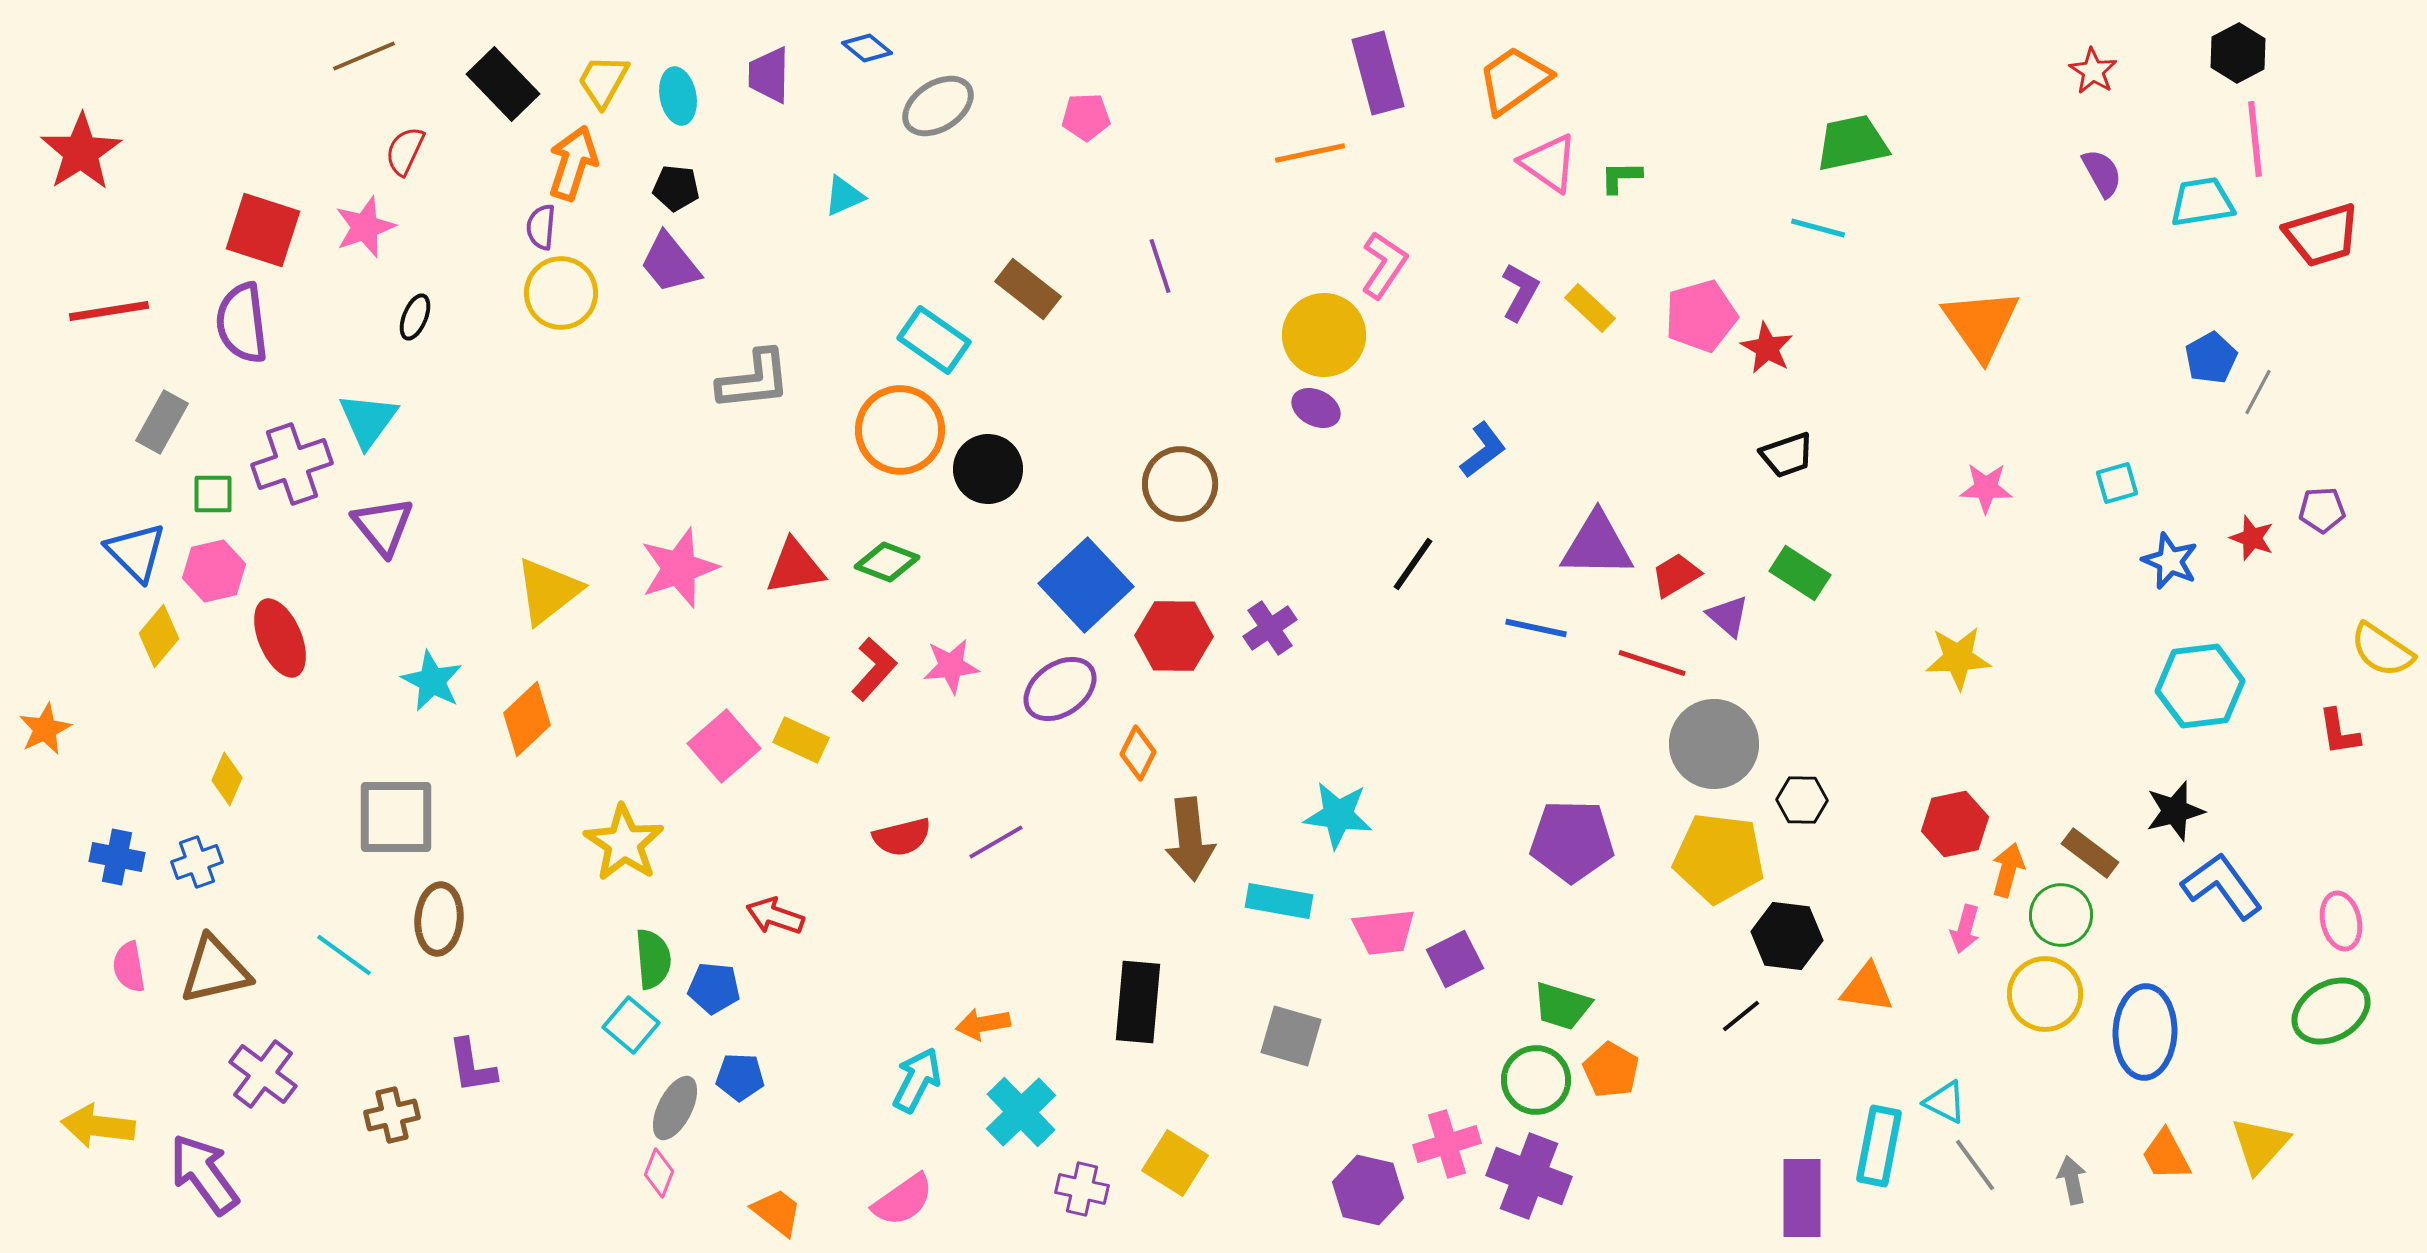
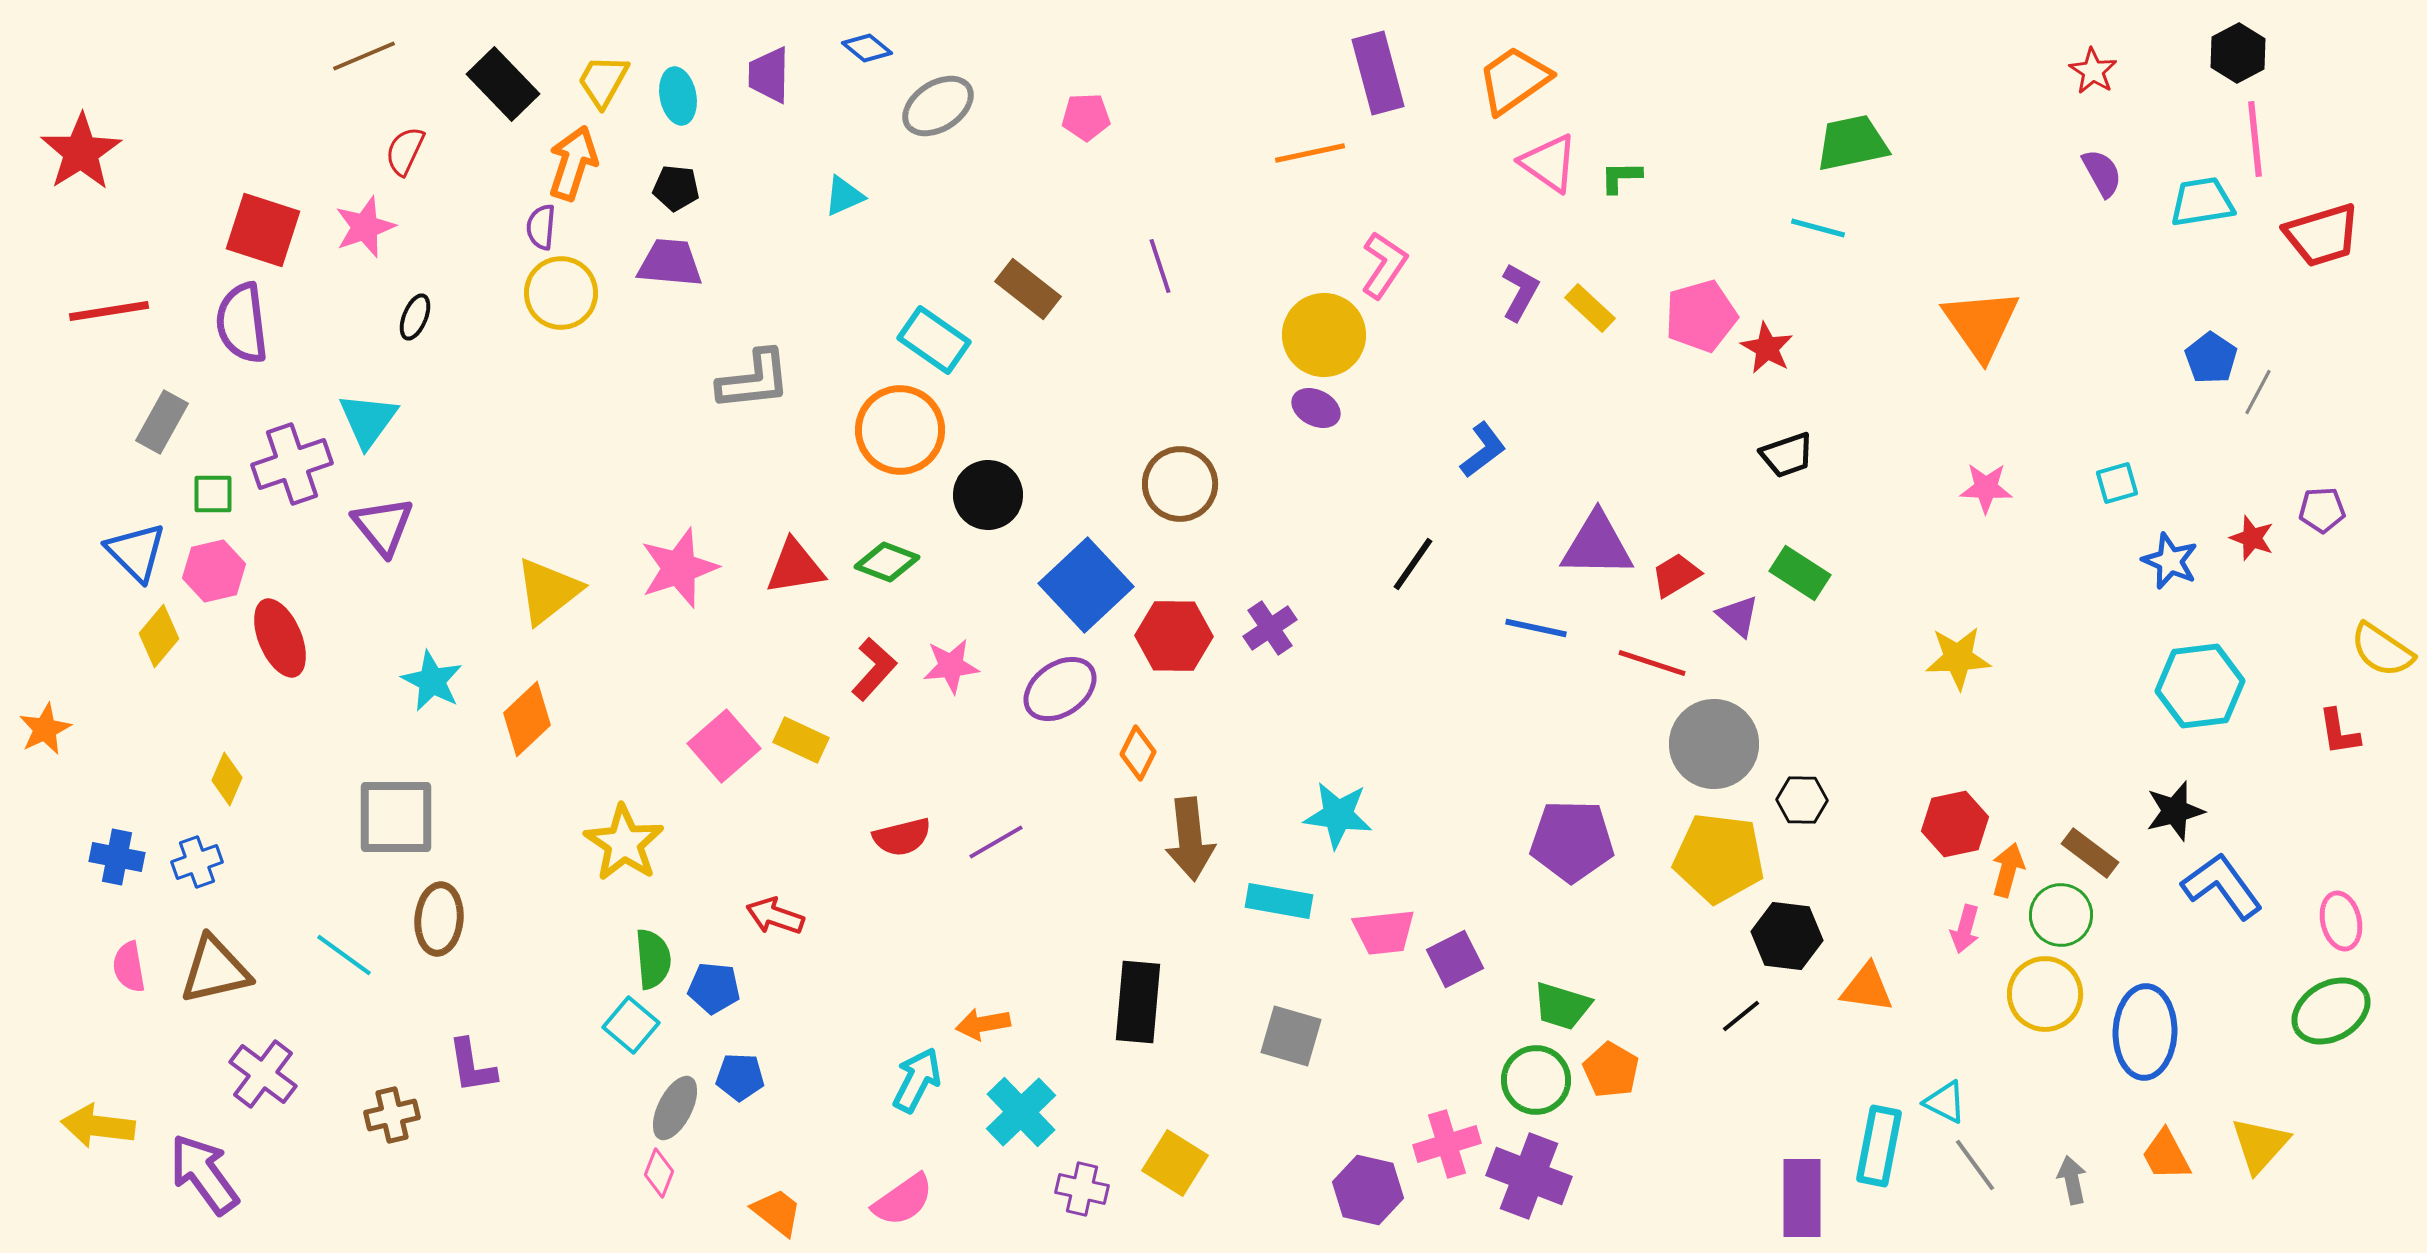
purple trapezoid at (670, 263): rotated 134 degrees clockwise
blue pentagon at (2211, 358): rotated 9 degrees counterclockwise
black circle at (988, 469): moved 26 px down
purple triangle at (1728, 616): moved 10 px right
